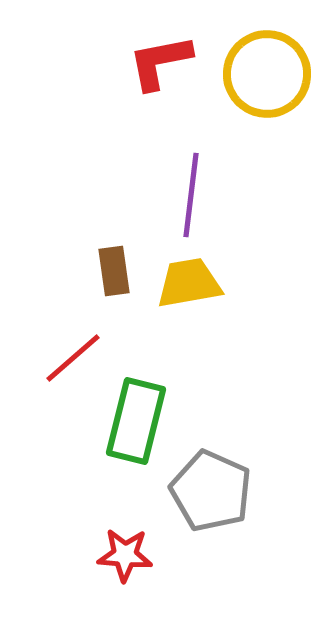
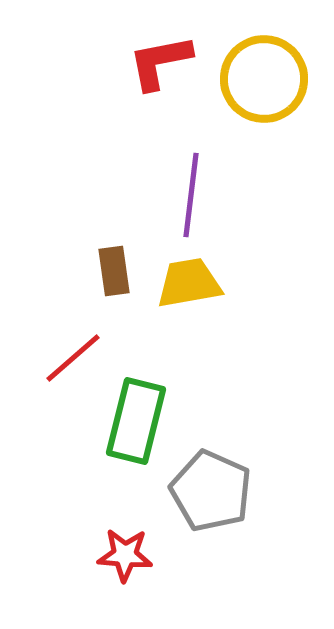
yellow circle: moved 3 px left, 5 px down
